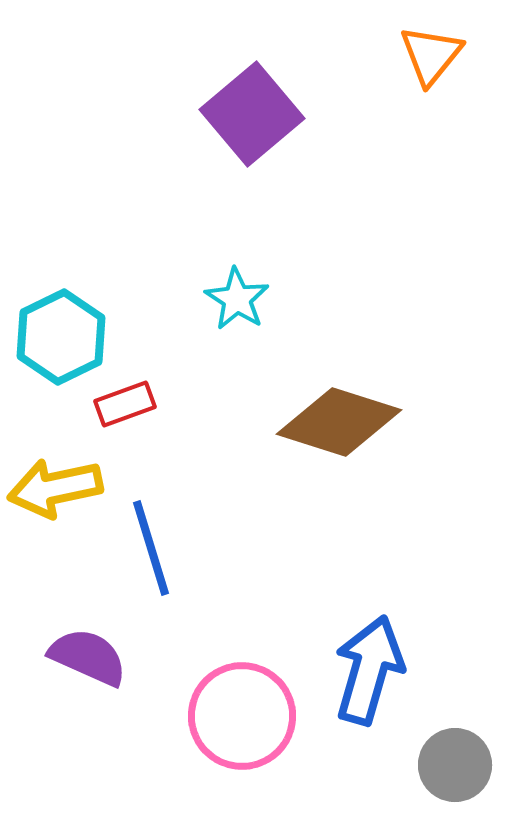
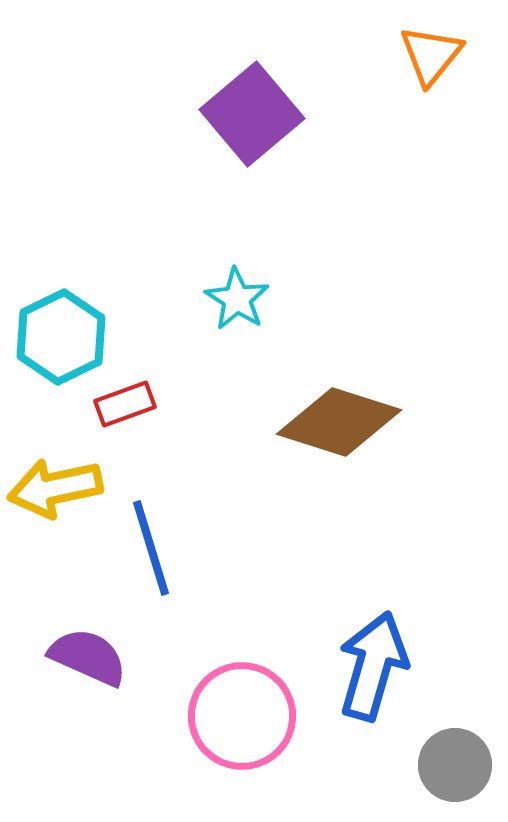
blue arrow: moved 4 px right, 4 px up
